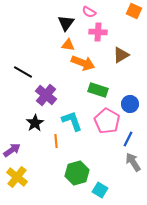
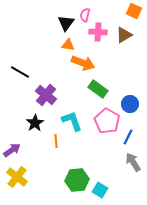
pink semicircle: moved 4 px left, 3 px down; rotated 72 degrees clockwise
brown triangle: moved 3 px right, 20 px up
black line: moved 3 px left
green rectangle: moved 1 px up; rotated 18 degrees clockwise
blue line: moved 2 px up
green hexagon: moved 7 px down; rotated 10 degrees clockwise
